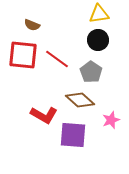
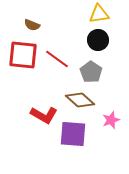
purple square: moved 1 px up
